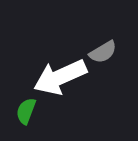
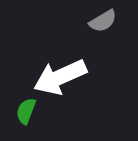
gray semicircle: moved 31 px up
